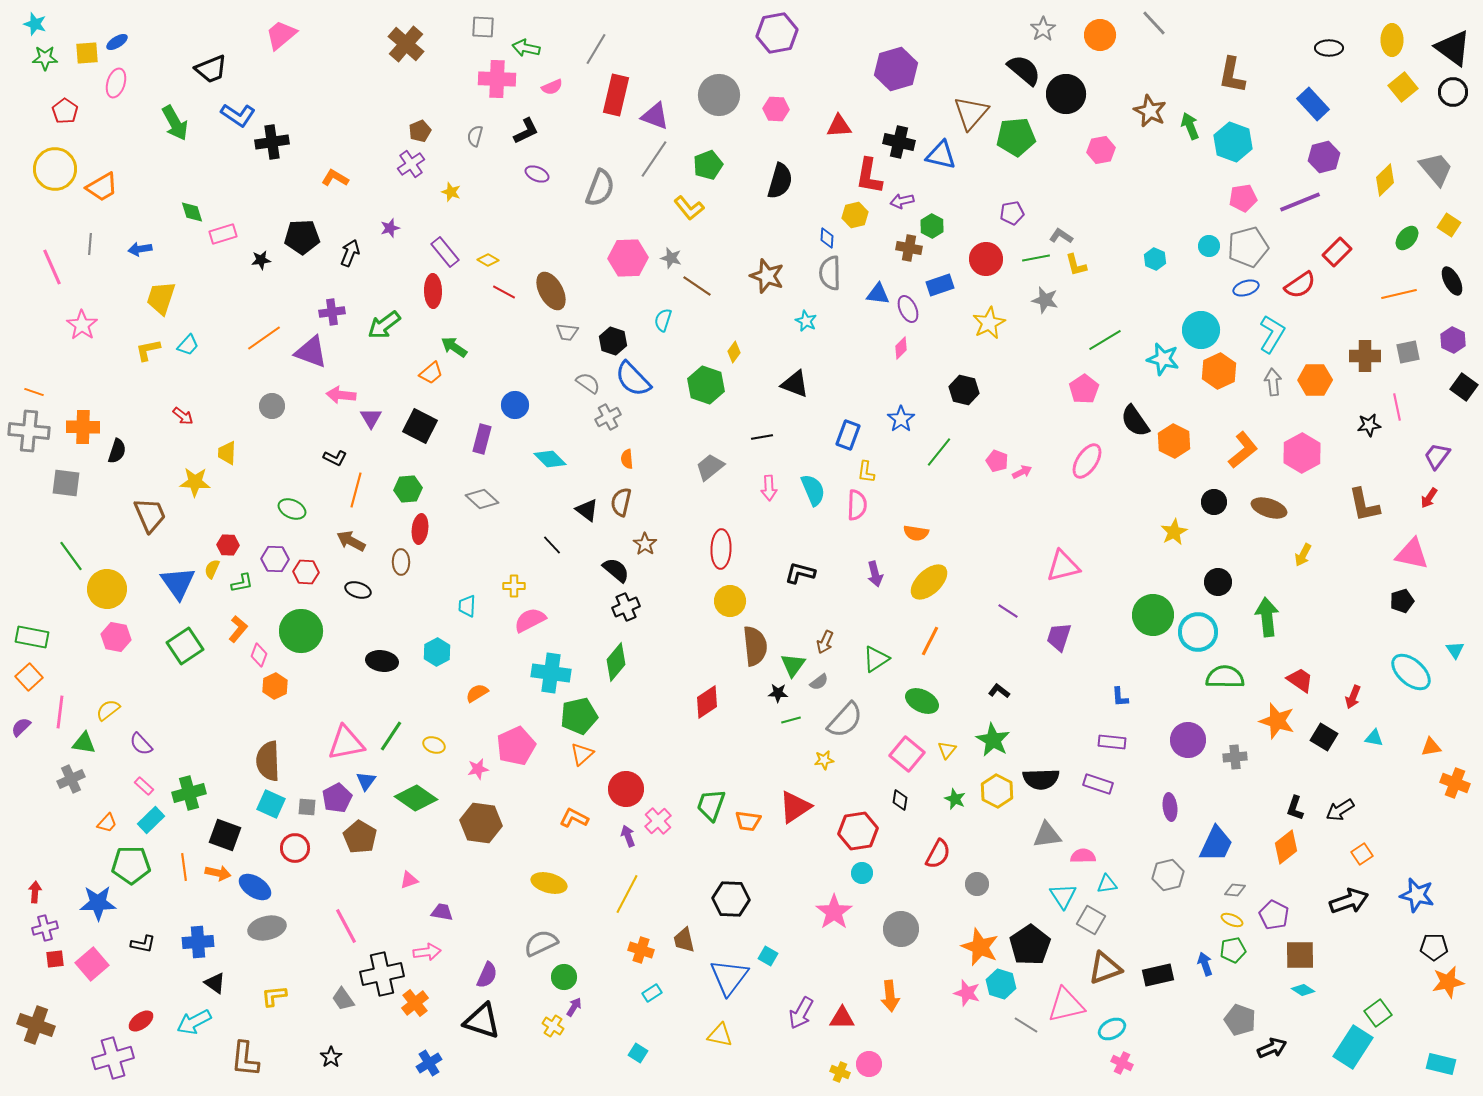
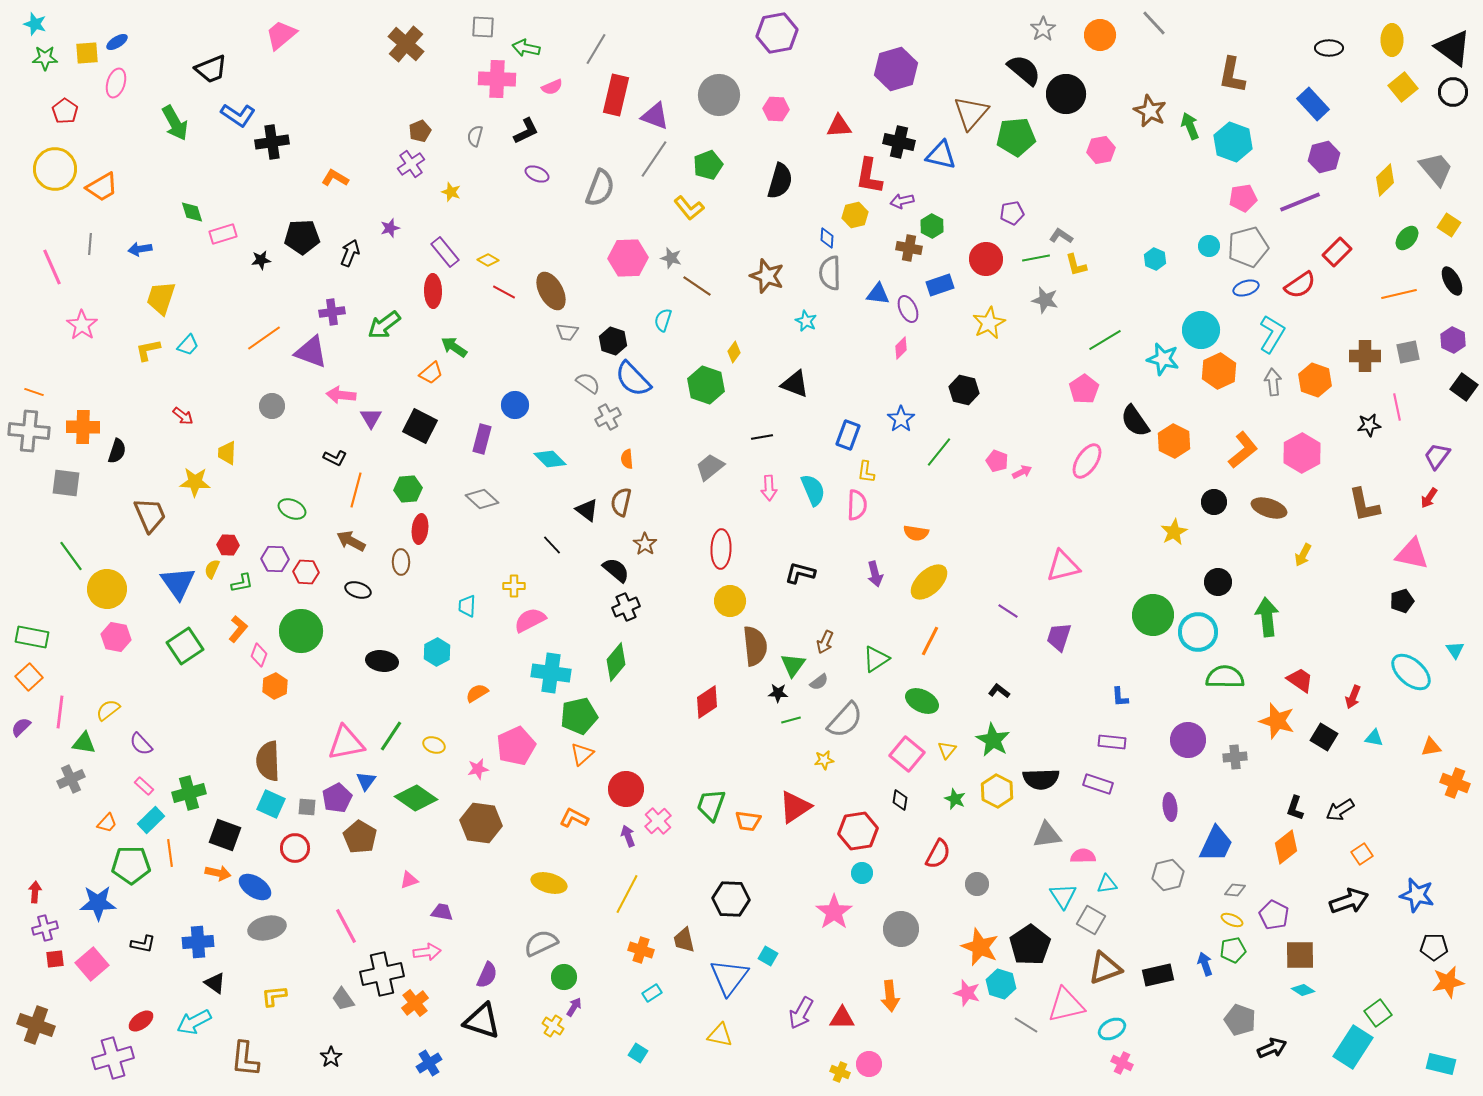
orange hexagon at (1315, 380): rotated 20 degrees clockwise
orange line at (184, 867): moved 14 px left, 14 px up
